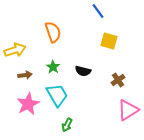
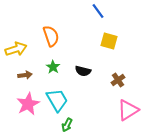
orange semicircle: moved 2 px left, 4 px down
yellow arrow: moved 1 px right, 1 px up
cyan trapezoid: moved 5 px down
